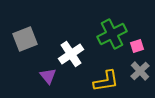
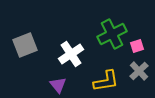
gray square: moved 6 px down
gray cross: moved 1 px left
purple triangle: moved 10 px right, 9 px down
